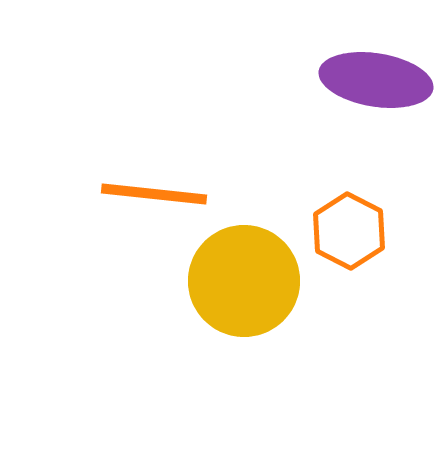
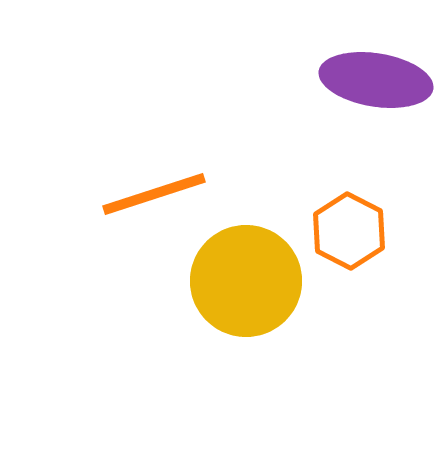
orange line: rotated 24 degrees counterclockwise
yellow circle: moved 2 px right
